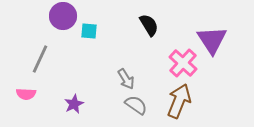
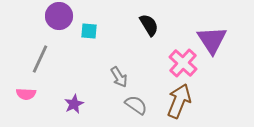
purple circle: moved 4 px left
gray arrow: moved 7 px left, 2 px up
